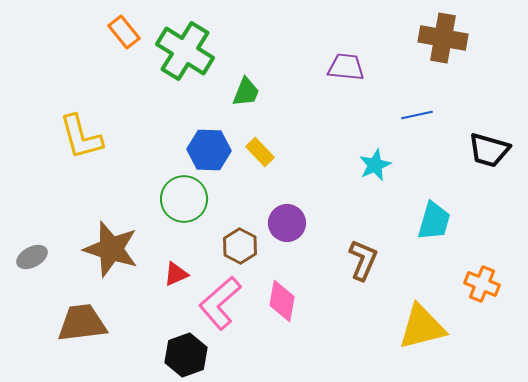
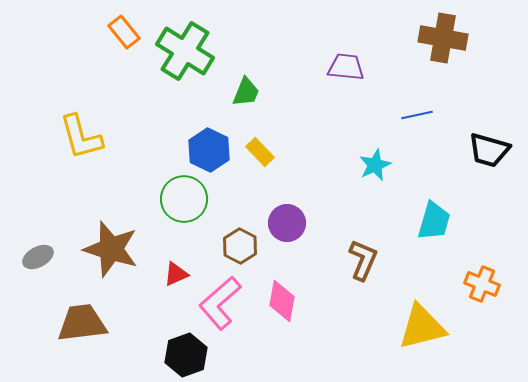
blue hexagon: rotated 24 degrees clockwise
gray ellipse: moved 6 px right
